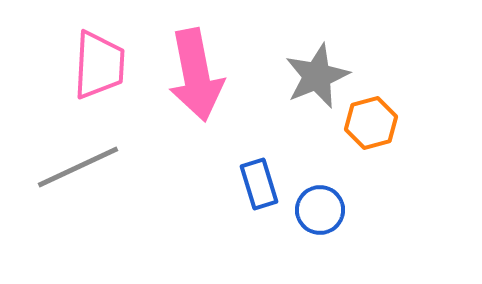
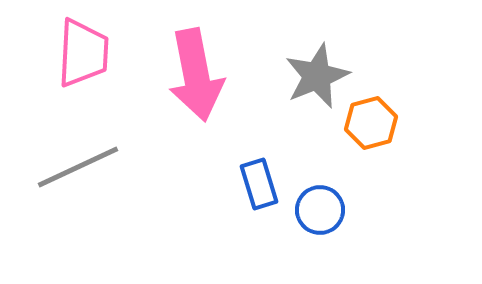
pink trapezoid: moved 16 px left, 12 px up
